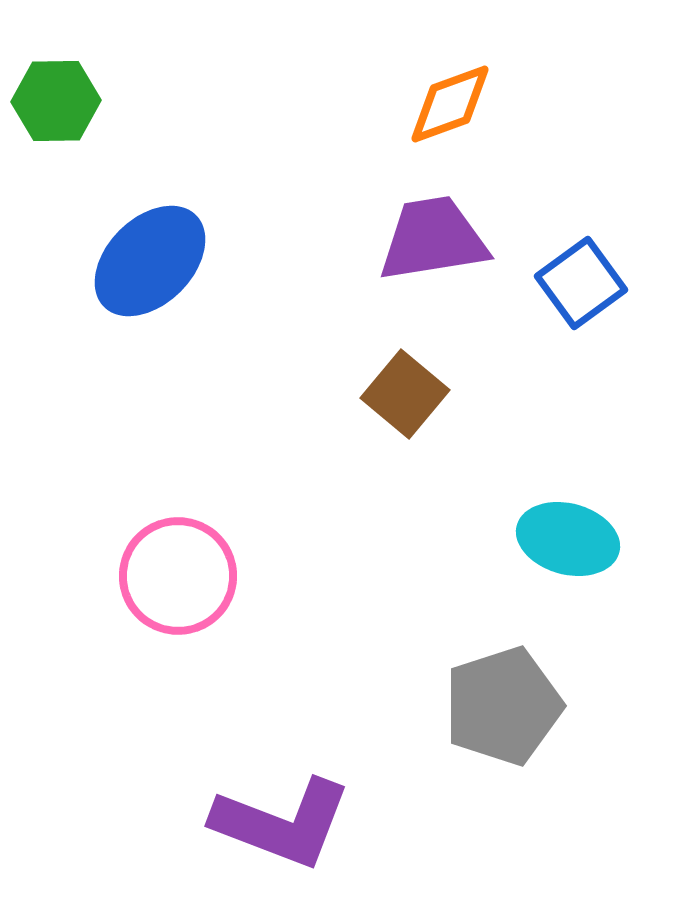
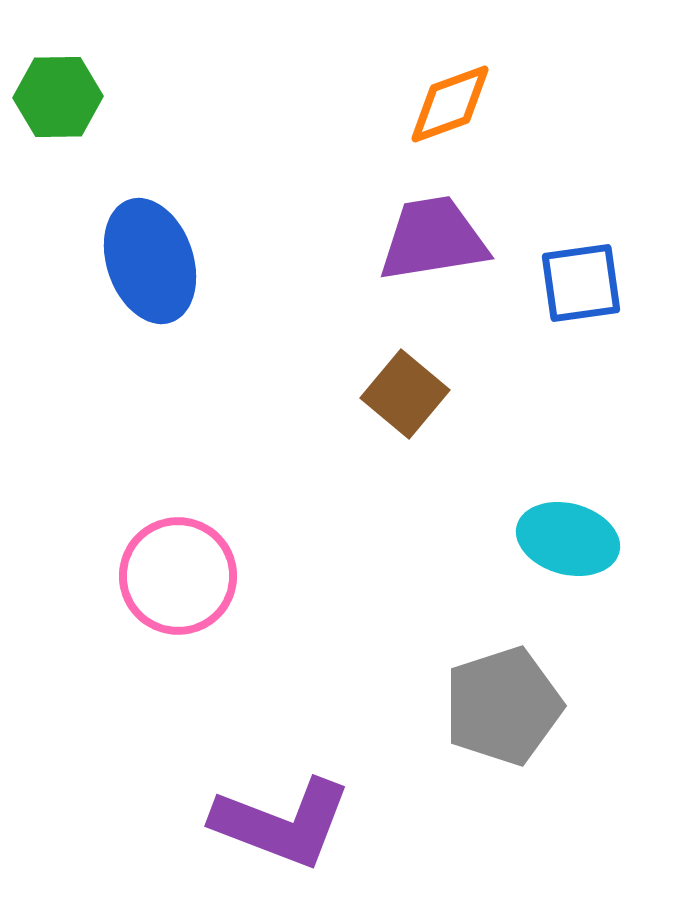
green hexagon: moved 2 px right, 4 px up
blue ellipse: rotated 64 degrees counterclockwise
blue square: rotated 28 degrees clockwise
